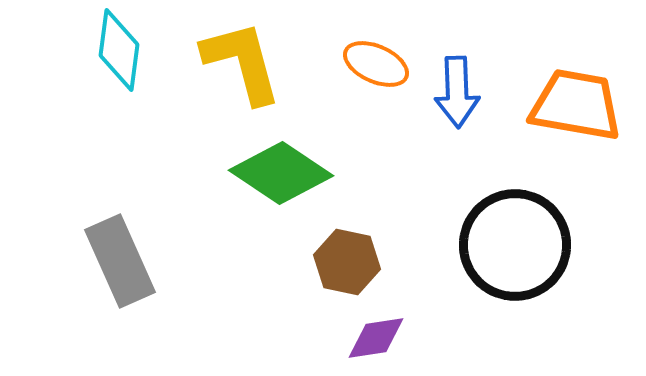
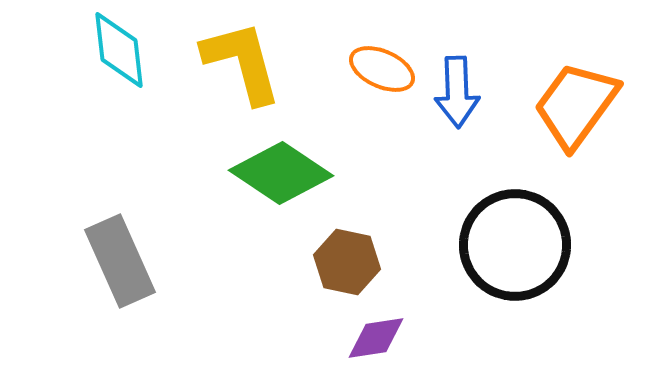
cyan diamond: rotated 14 degrees counterclockwise
orange ellipse: moved 6 px right, 5 px down
orange trapezoid: rotated 64 degrees counterclockwise
